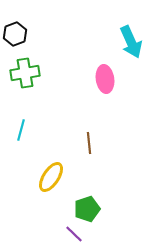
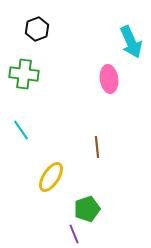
black hexagon: moved 22 px right, 5 px up
green cross: moved 1 px left, 1 px down; rotated 16 degrees clockwise
pink ellipse: moved 4 px right
cyan line: rotated 50 degrees counterclockwise
brown line: moved 8 px right, 4 px down
purple line: rotated 24 degrees clockwise
